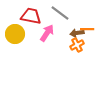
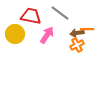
pink arrow: moved 2 px down
